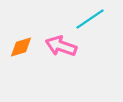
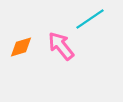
pink arrow: rotated 32 degrees clockwise
